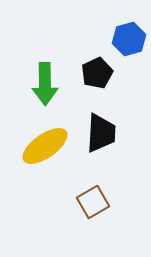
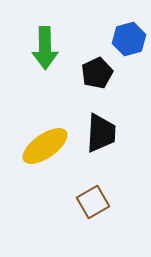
green arrow: moved 36 px up
